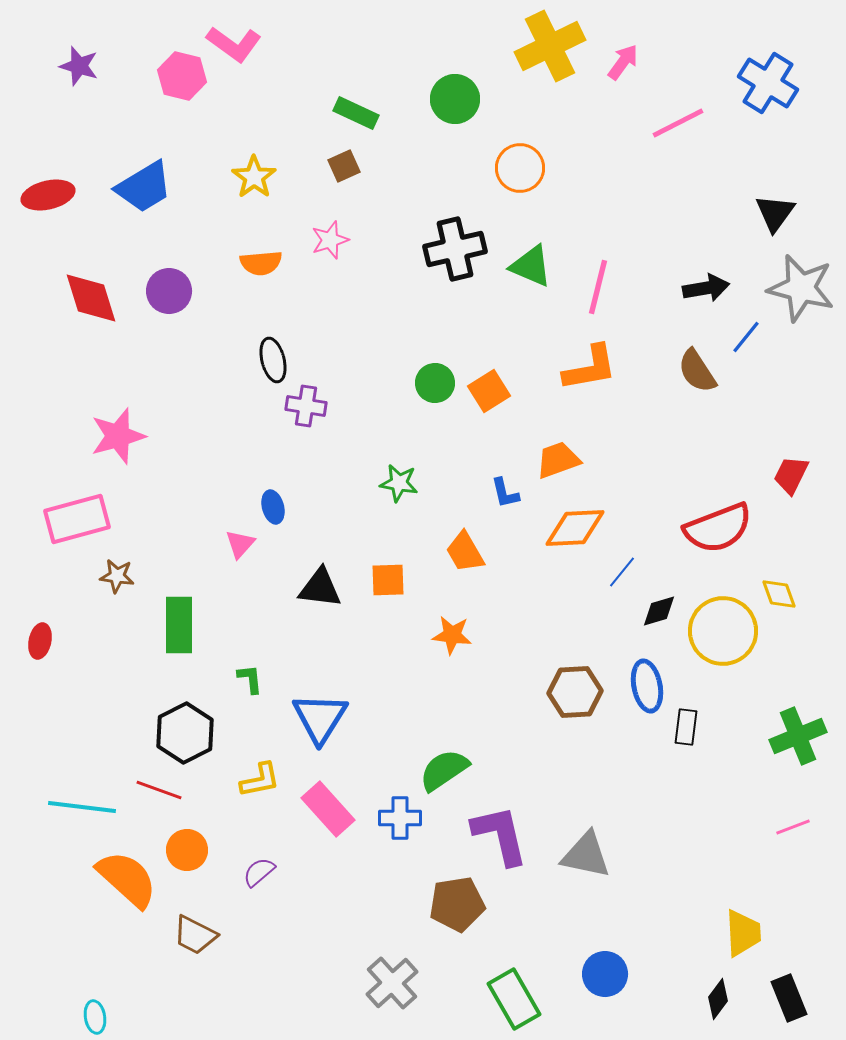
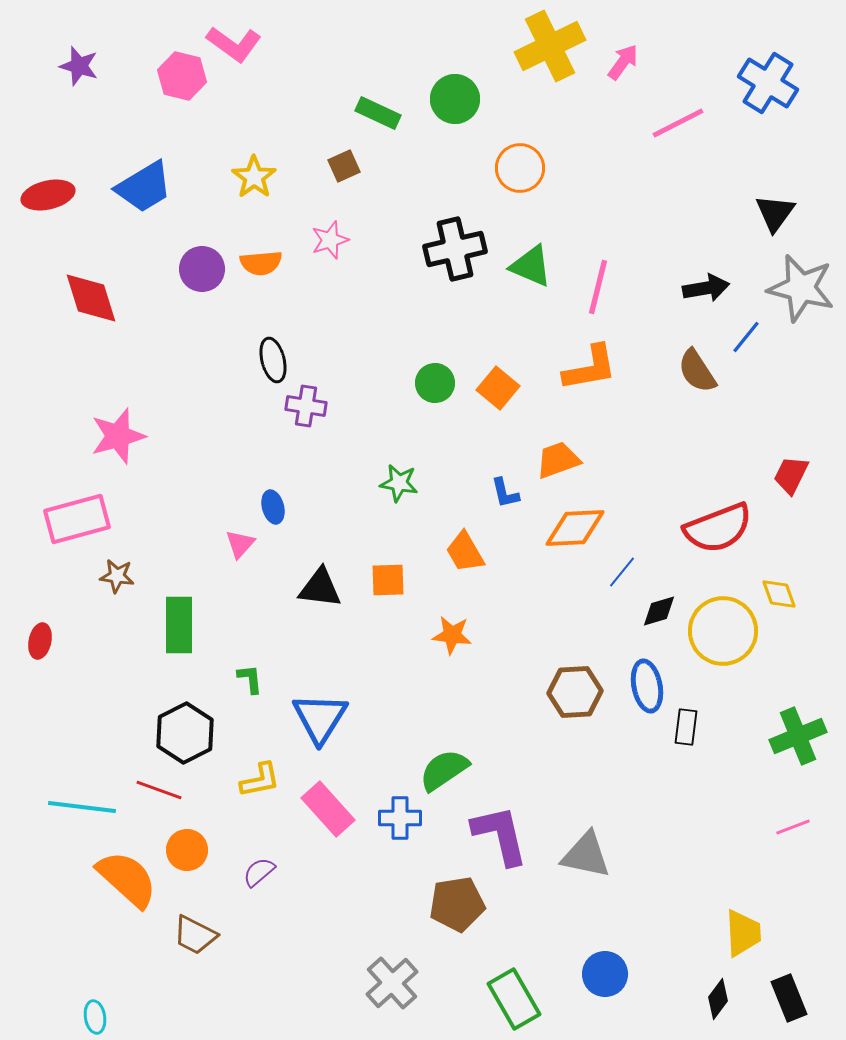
green rectangle at (356, 113): moved 22 px right
purple circle at (169, 291): moved 33 px right, 22 px up
orange square at (489, 391): moved 9 px right, 3 px up; rotated 18 degrees counterclockwise
